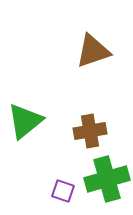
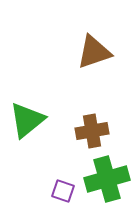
brown triangle: moved 1 px right, 1 px down
green triangle: moved 2 px right, 1 px up
brown cross: moved 2 px right
